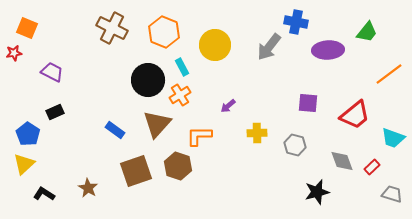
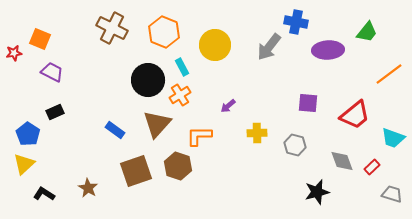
orange square: moved 13 px right, 11 px down
